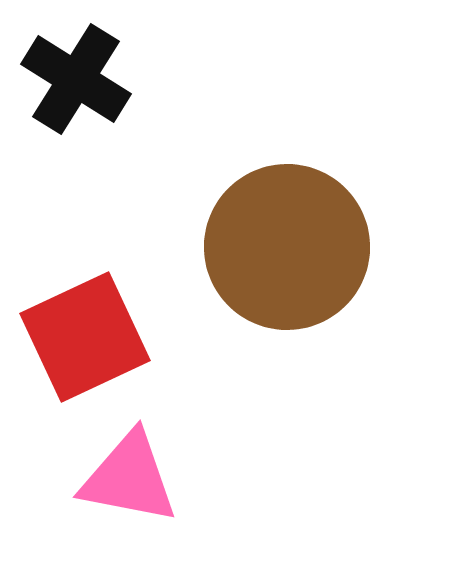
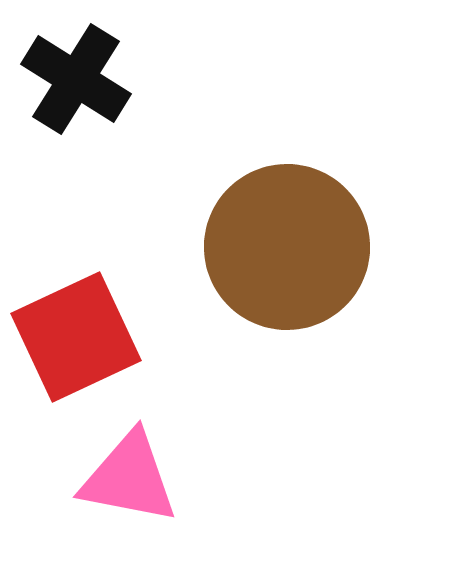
red square: moved 9 px left
